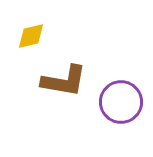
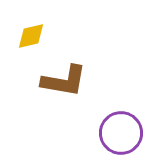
purple circle: moved 31 px down
